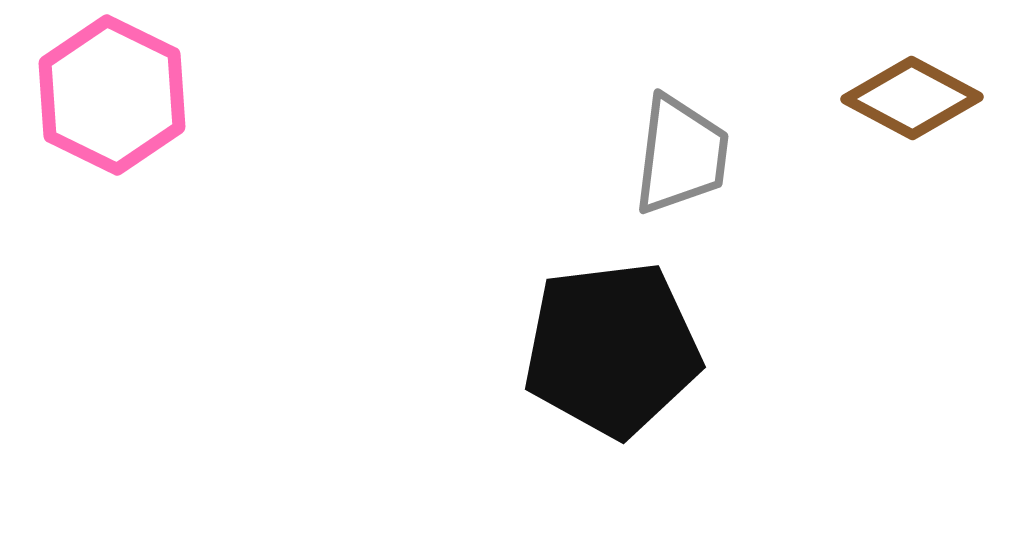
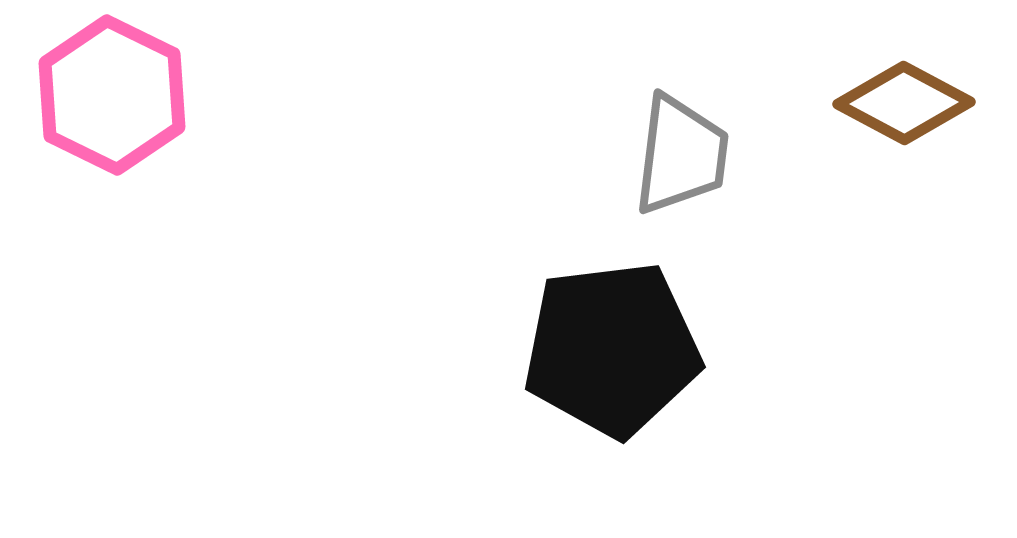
brown diamond: moved 8 px left, 5 px down
